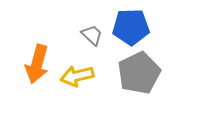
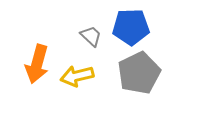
gray trapezoid: moved 1 px left, 1 px down
